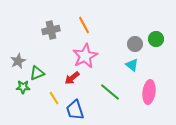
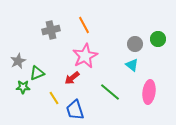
green circle: moved 2 px right
